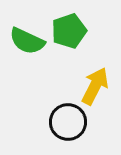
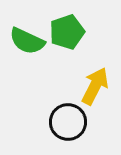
green pentagon: moved 2 px left, 1 px down
